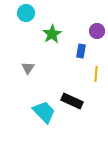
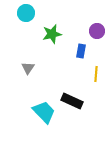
green star: rotated 18 degrees clockwise
